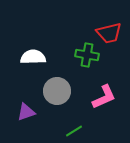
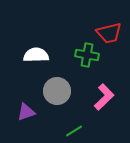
white semicircle: moved 3 px right, 2 px up
pink L-shape: rotated 20 degrees counterclockwise
